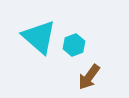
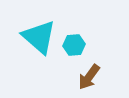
cyan hexagon: rotated 15 degrees clockwise
